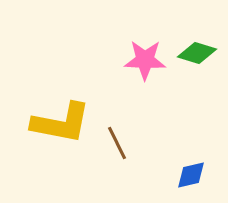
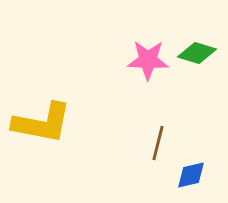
pink star: moved 3 px right
yellow L-shape: moved 19 px left
brown line: moved 41 px right; rotated 40 degrees clockwise
